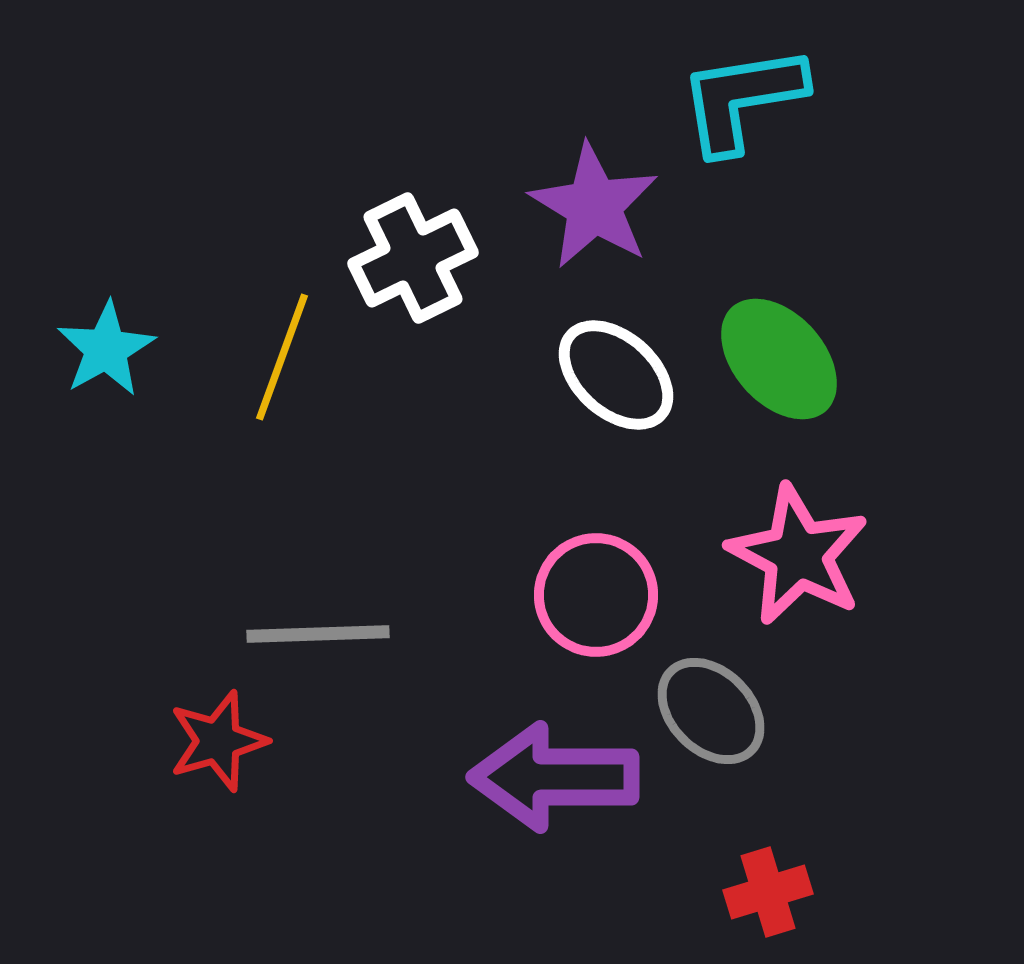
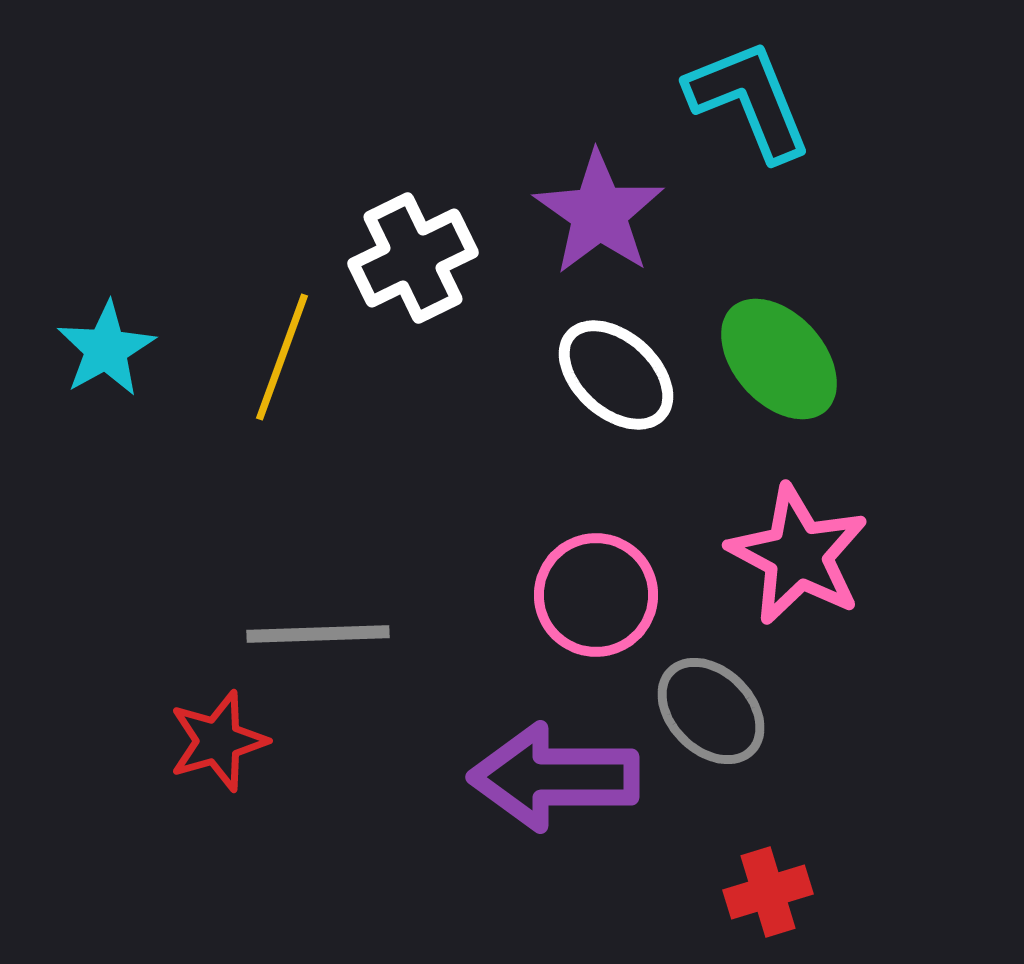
cyan L-shape: moved 7 px right, 1 px down; rotated 77 degrees clockwise
purple star: moved 5 px right, 7 px down; rotated 4 degrees clockwise
